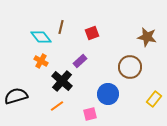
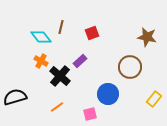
black cross: moved 2 px left, 5 px up
black semicircle: moved 1 px left, 1 px down
orange line: moved 1 px down
